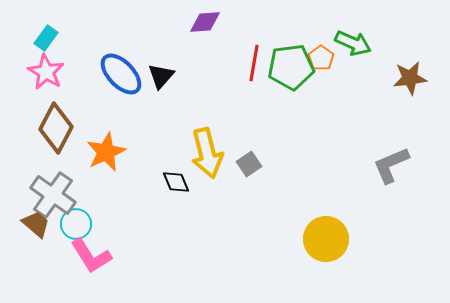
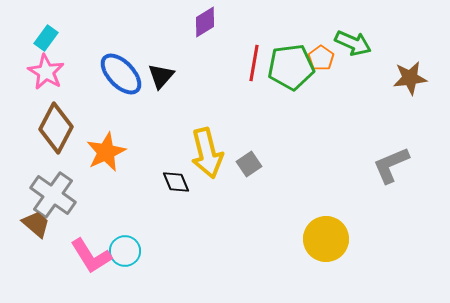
purple diamond: rotated 28 degrees counterclockwise
cyan circle: moved 49 px right, 27 px down
